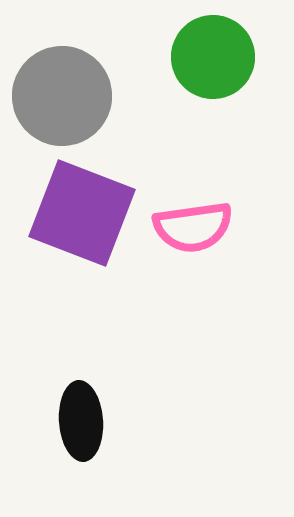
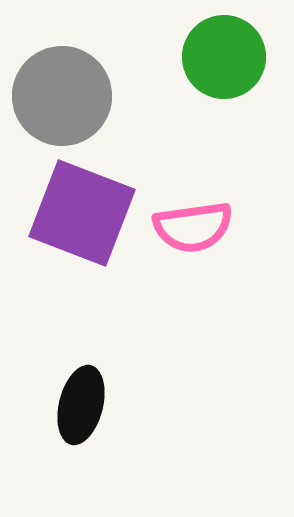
green circle: moved 11 px right
black ellipse: moved 16 px up; rotated 18 degrees clockwise
